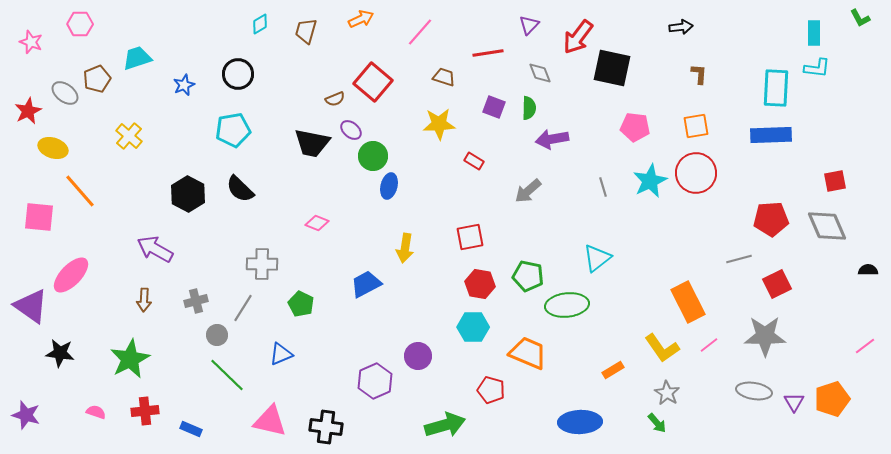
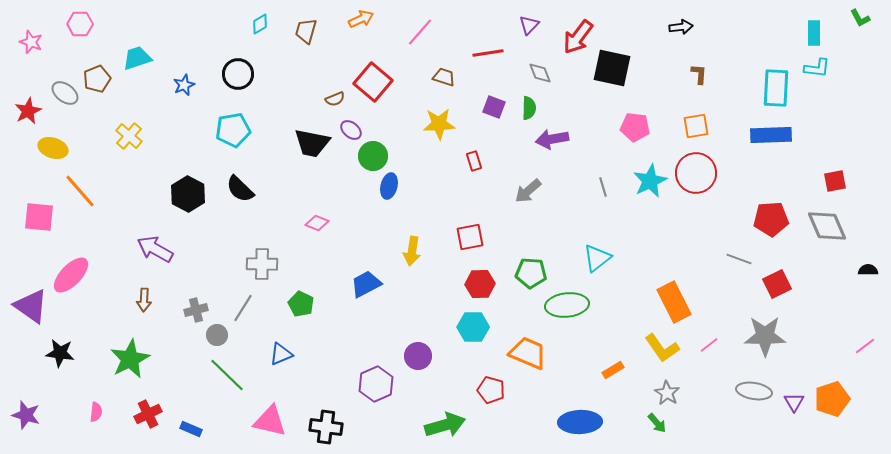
red rectangle at (474, 161): rotated 42 degrees clockwise
yellow arrow at (405, 248): moved 7 px right, 3 px down
gray line at (739, 259): rotated 35 degrees clockwise
green pentagon at (528, 276): moved 3 px right, 3 px up; rotated 8 degrees counterclockwise
red hexagon at (480, 284): rotated 12 degrees counterclockwise
gray cross at (196, 301): moved 9 px down
orange rectangle at (688, 302): moved 14 px left
purple hexagon at (375, 381): moved 1 px right, 3 px down
red cross at (145, 411): moved 3 px right, 3 px down; rotated 20 degrees counterclockwise
pink semicircle at (96, 412): rotated 78 degrees clockwise
